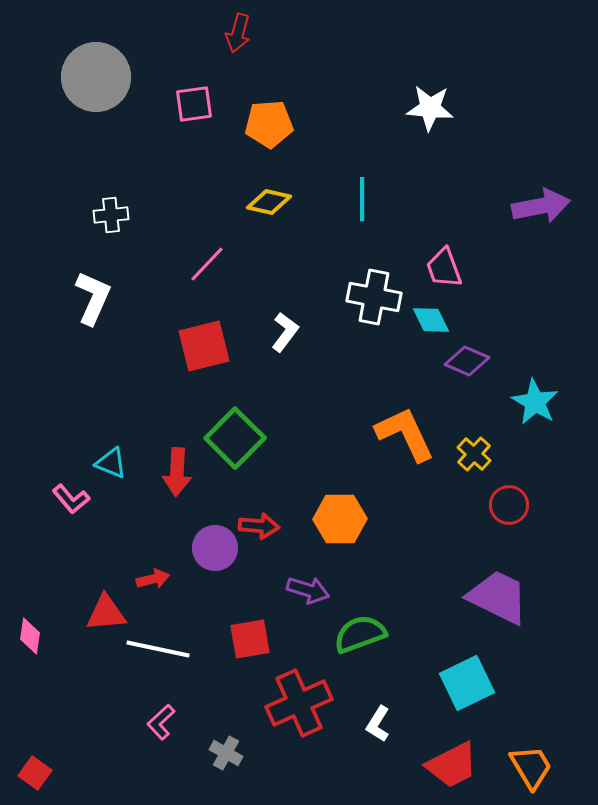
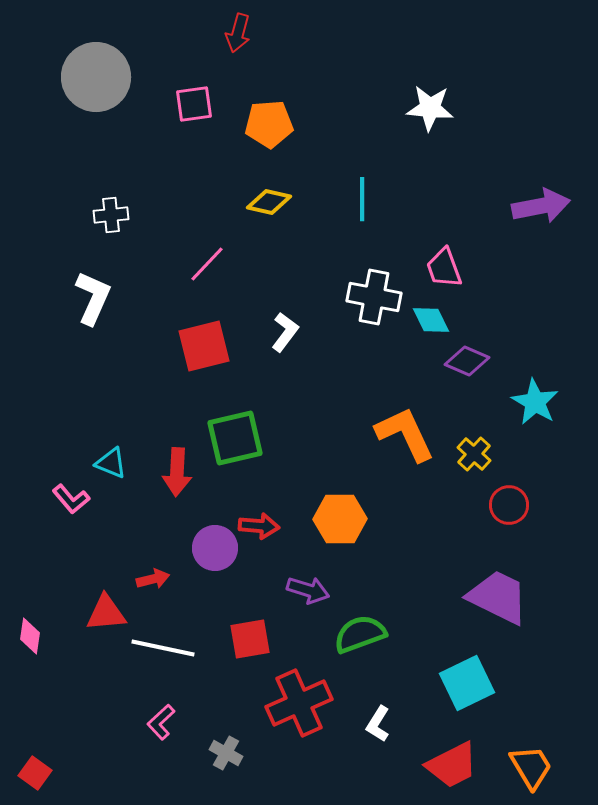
green square at (235, 438): rotated 32 degrees clockwise
white line at (158, 649): moved 5 px right, 1 px up
